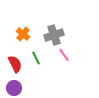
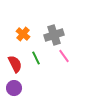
pink line: moved 1 px down
